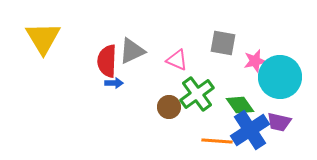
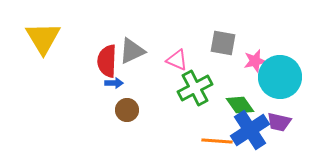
green cross: moved 2 px left, 6 px up; rotated 8 degrees clockwise
brown circle: moved 42 px left, 3 px down
